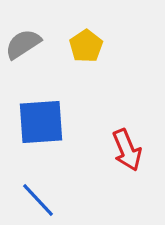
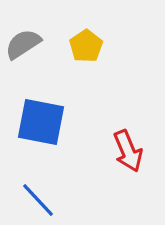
blue square: rotated 15 degrees clockwise
red arrow: moved 1 px right, 1 px down
